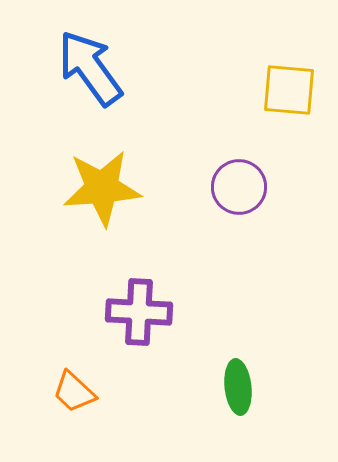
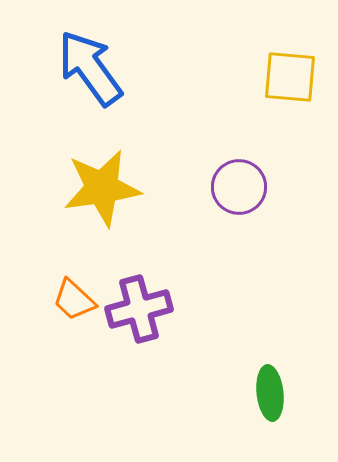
yellow square: moved 1 px right, 13 px up
yellow star: rotated 4 degrees counterclockwise
purple cross: moved 3 px up; rotated 18 degrees counterclockwise
green ellipse: moved 32 px right, 6 px down
orange trapezoid: moved 92 px up
